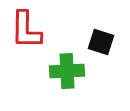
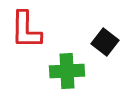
black square: moved 4 px right; rotated 20 degrees clockwise
